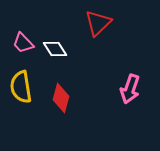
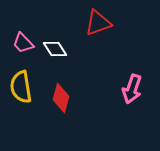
red triangle: rotated 24 degrees clockwise
pink arrow: moved 2 px right
